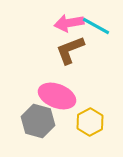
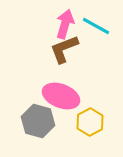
pink arrow: moved 4 px left, 1 px down; rotated 116 degrees clockwise
brown L-shape: moved 6 px left, 1 px up
pink ellipse: moved 4 px right
